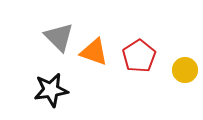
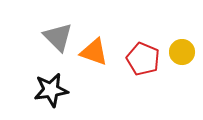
gray triangle: moved 1 px left
red pentagon: moved 4 px right, 3 px down; rotated 16 degrees counterclockwise
yellow circle: moved 3 px left, 18 px up
